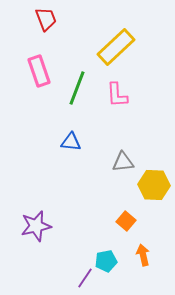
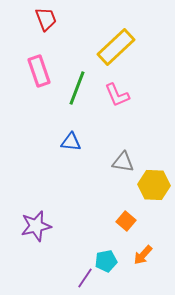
pink L-shape: rotated 20 degrees counterclockwise
gray triangle: rotated 15 degrees clockwise
orange arrow: rotated 125 degrees counterclockwise
